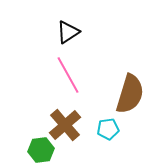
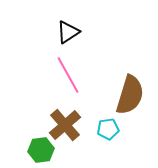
brown semicircle: moved 1 px down
